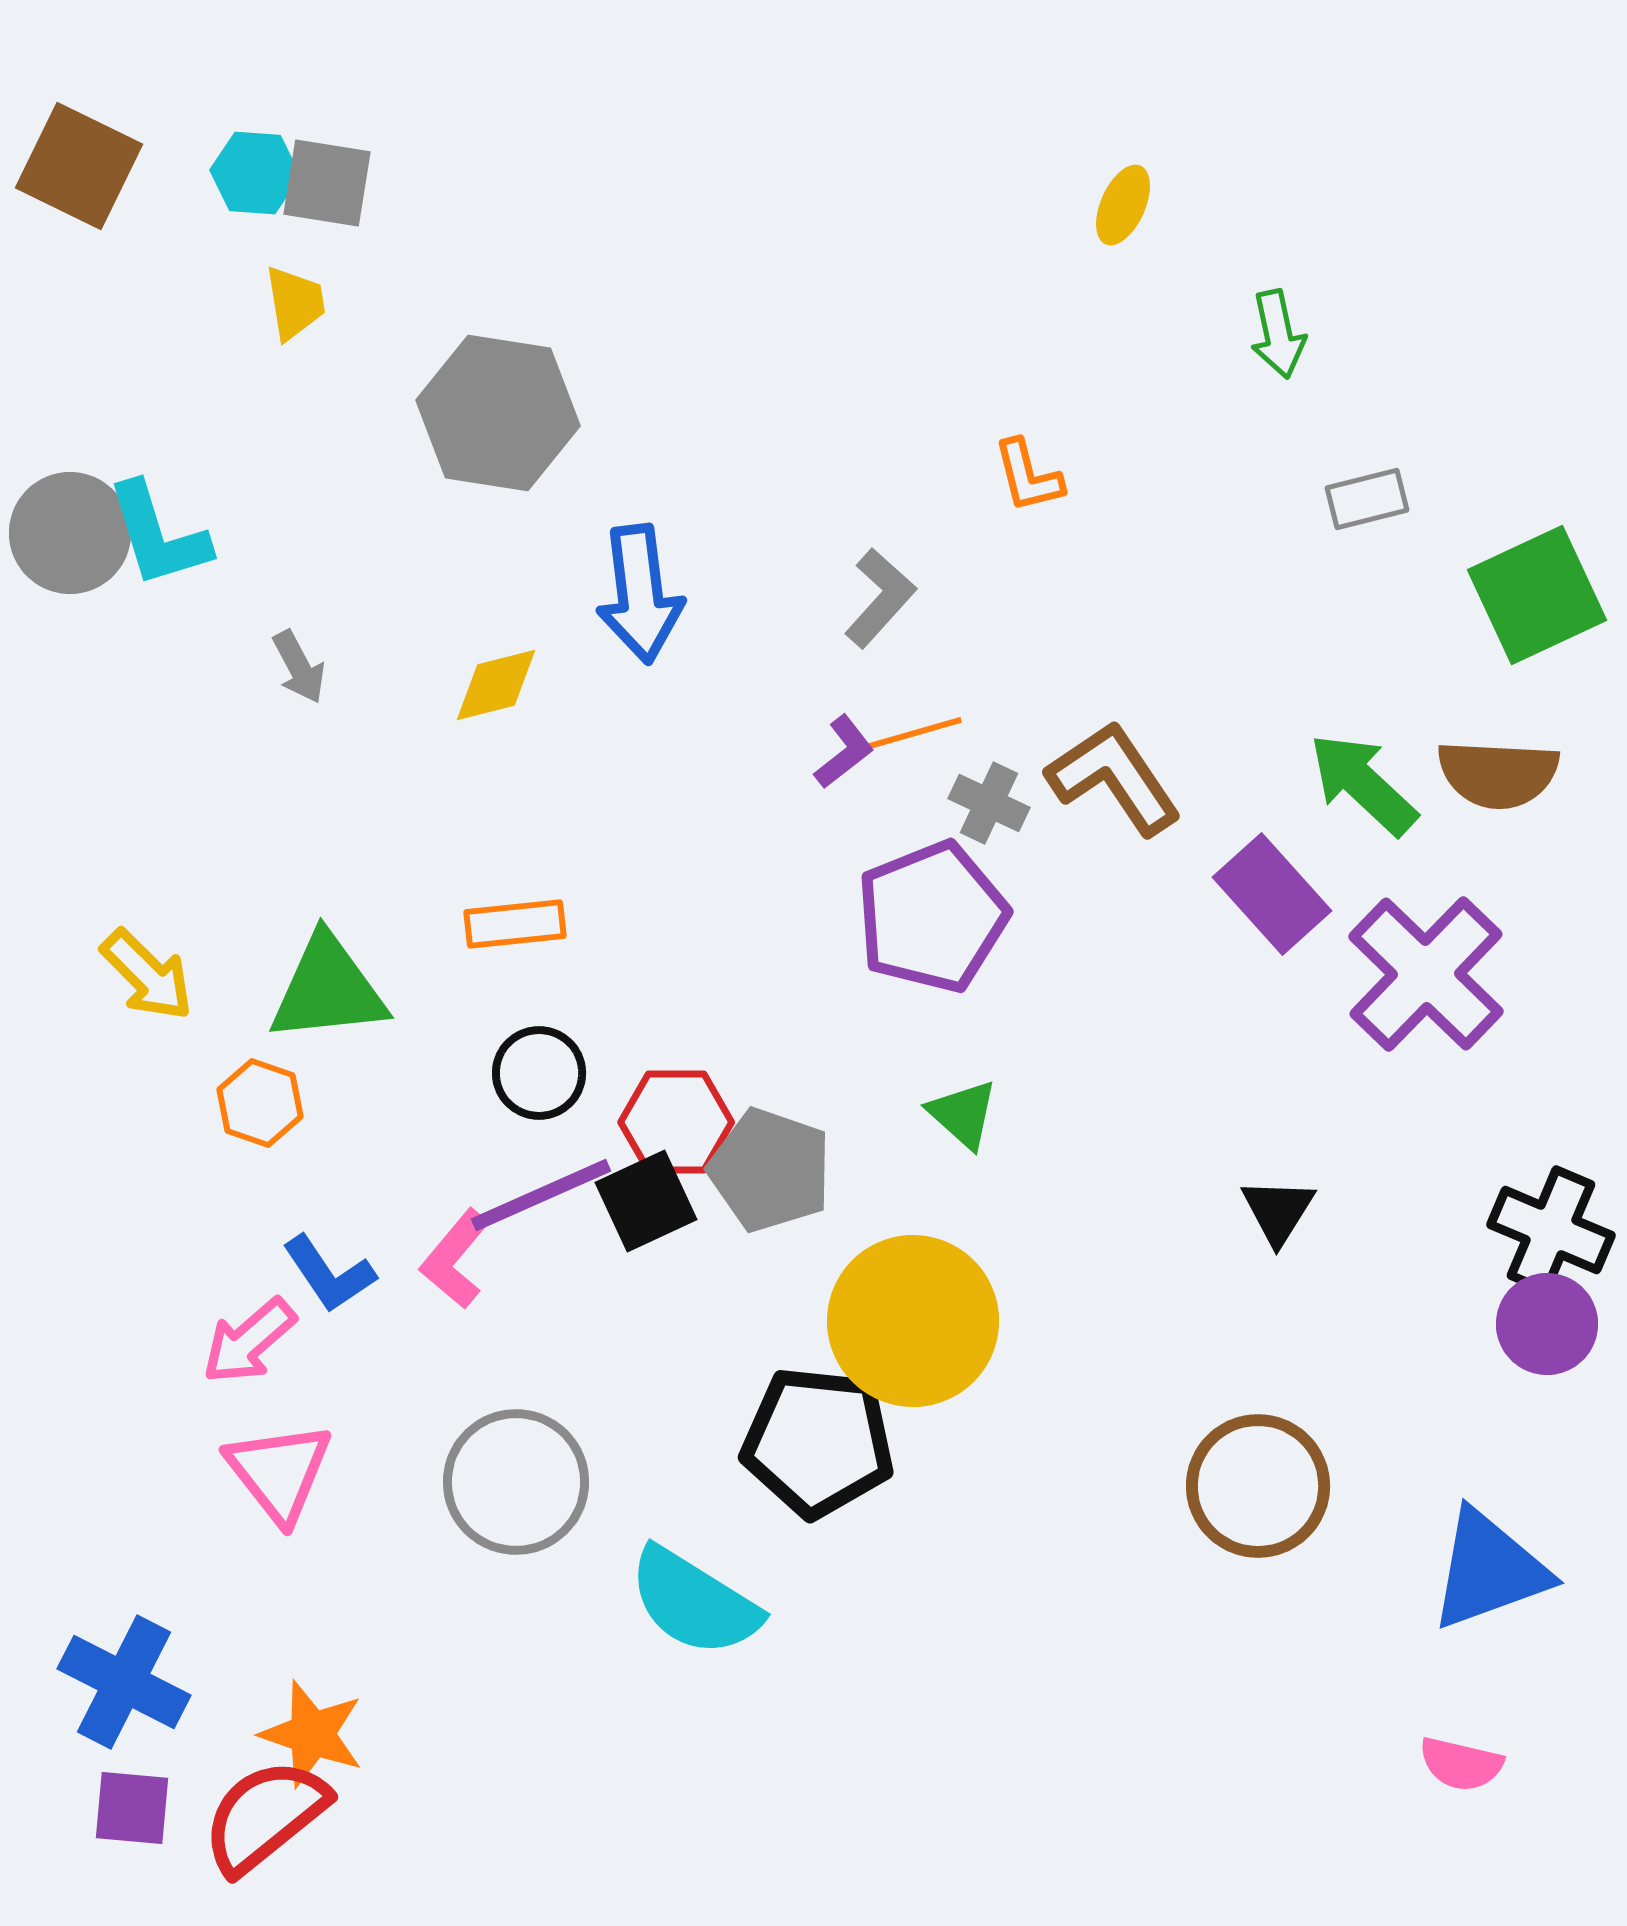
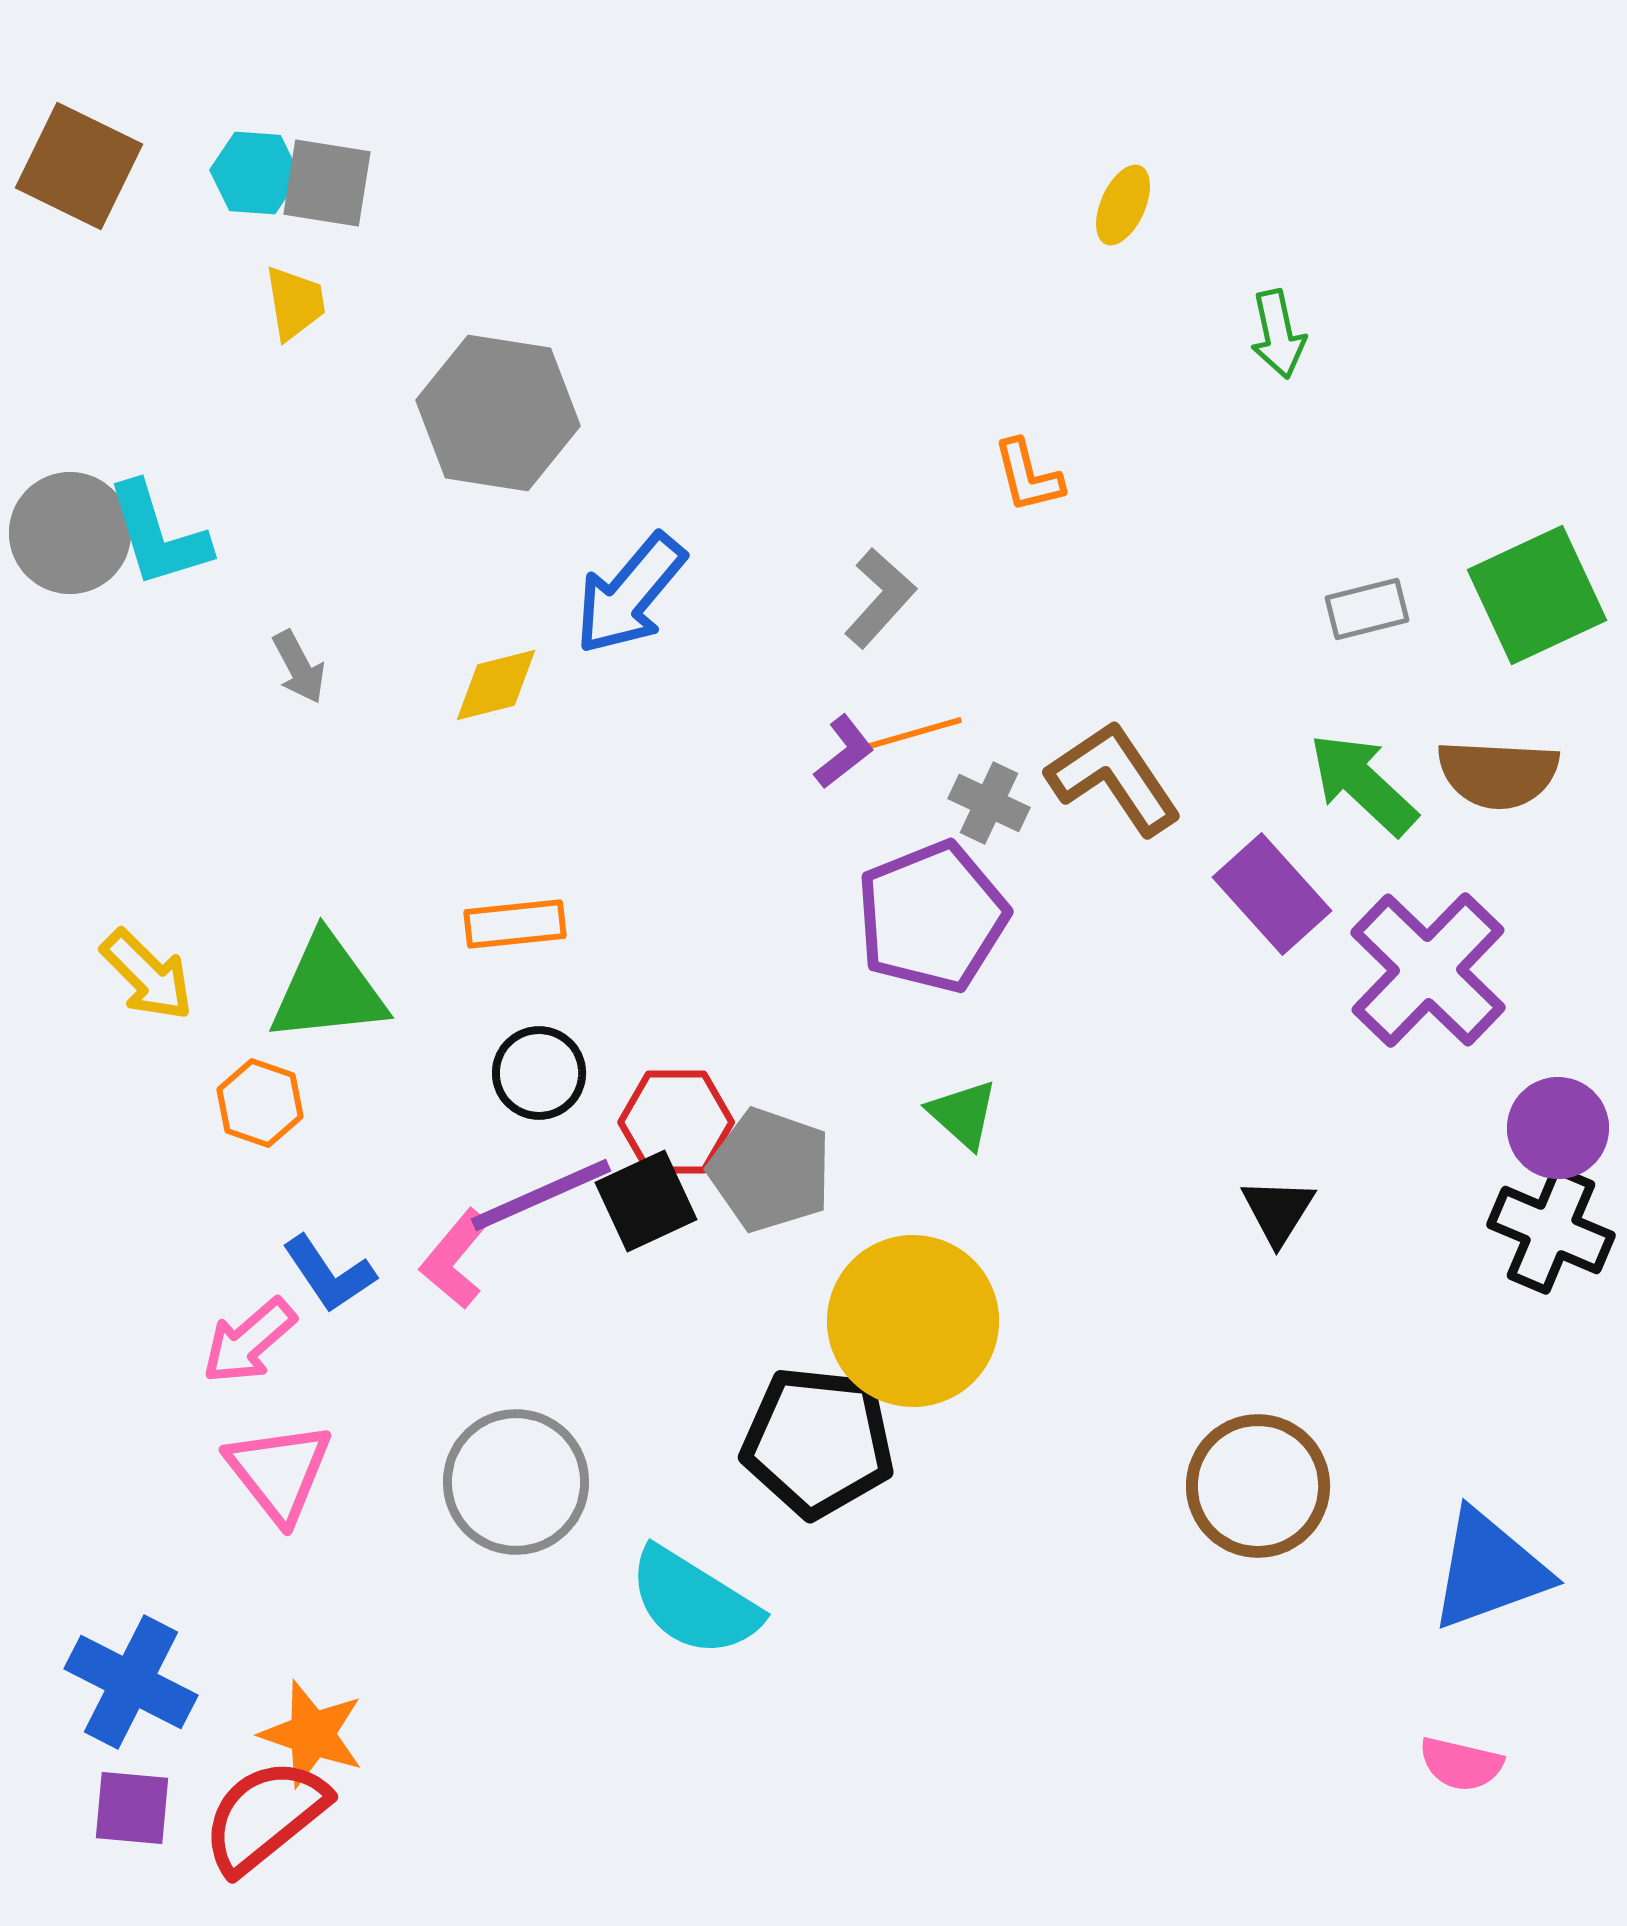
gray rectangle at (1367, 499): moved 110 px down
blue arrow at (640, 594): moved 10 px left; rotated 47 degrees clockwise
purple cross at (1426, 974): moved 2 px right, 4 px up
purple circle at (1547, 1324): moved 11 px right, 196 px up
blue cross at (124, 1682): moved 7 px right
